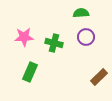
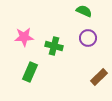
green semicircle: moved 3 px right, 2 px up; rotated 28 degrees clockwise
purple circle: moved 2 px right, 1 px down
green cross: moved 3 px down
